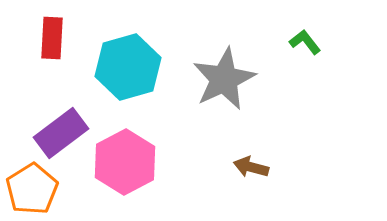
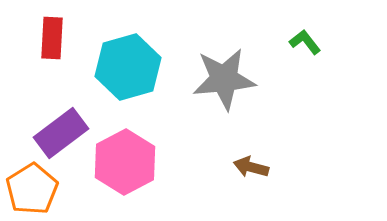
gray star: rotated 20 degrees clockwise
